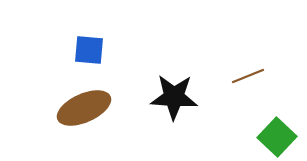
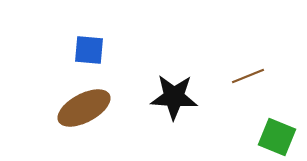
brown ellipse: rotated 4 degrees counterclockwise
green square: rotated 21 degrees counterclockwise
